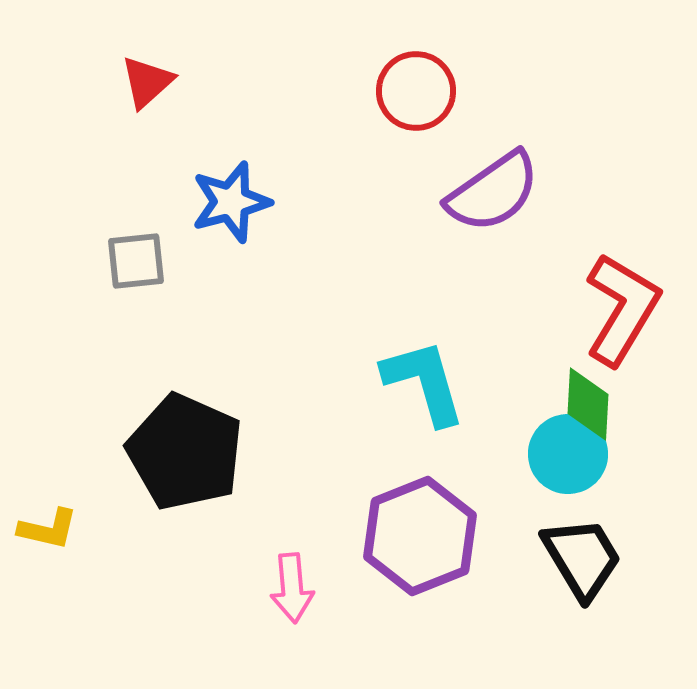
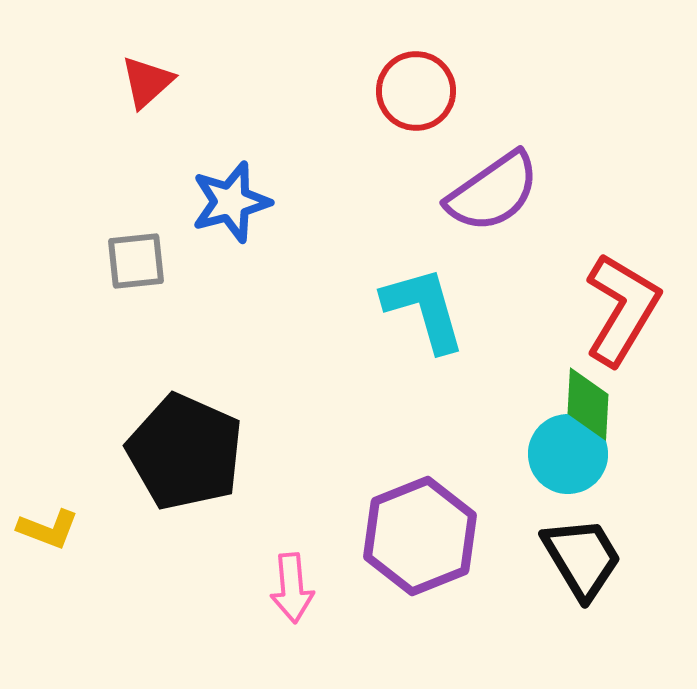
cyan L-shape: moved 73 px up
yellow L-shape: rotated 8 degrees clockwise
